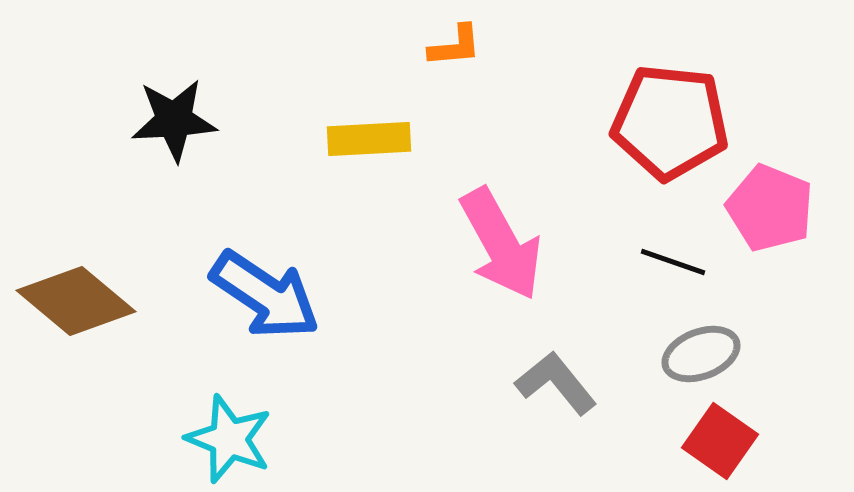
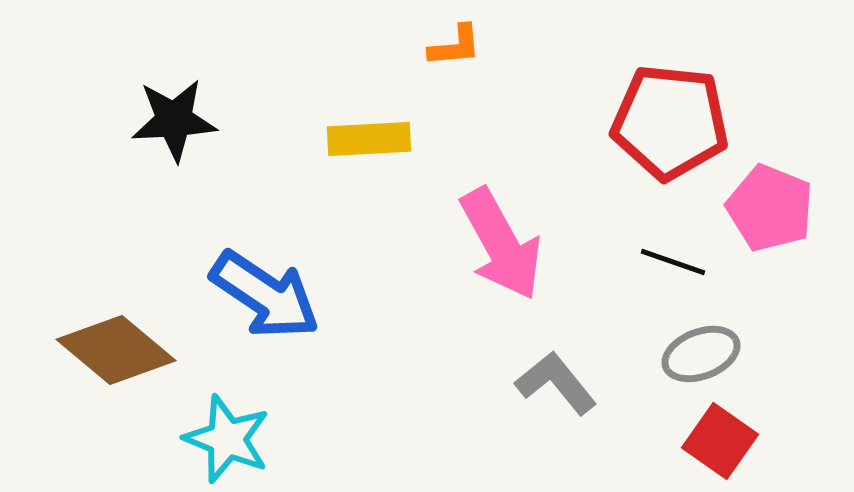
brown diamond: moved 40 px right, 49 px down
cyan star: moved 2 px left
